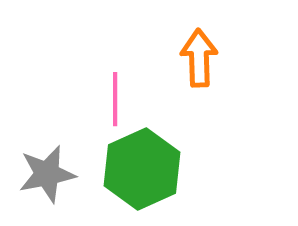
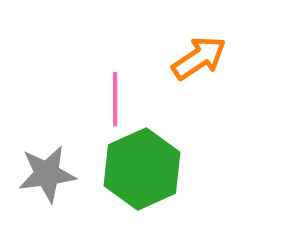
orange arrow: rotated 58 degrees clockwise
gray star: rotated 4 degrees clockwise
